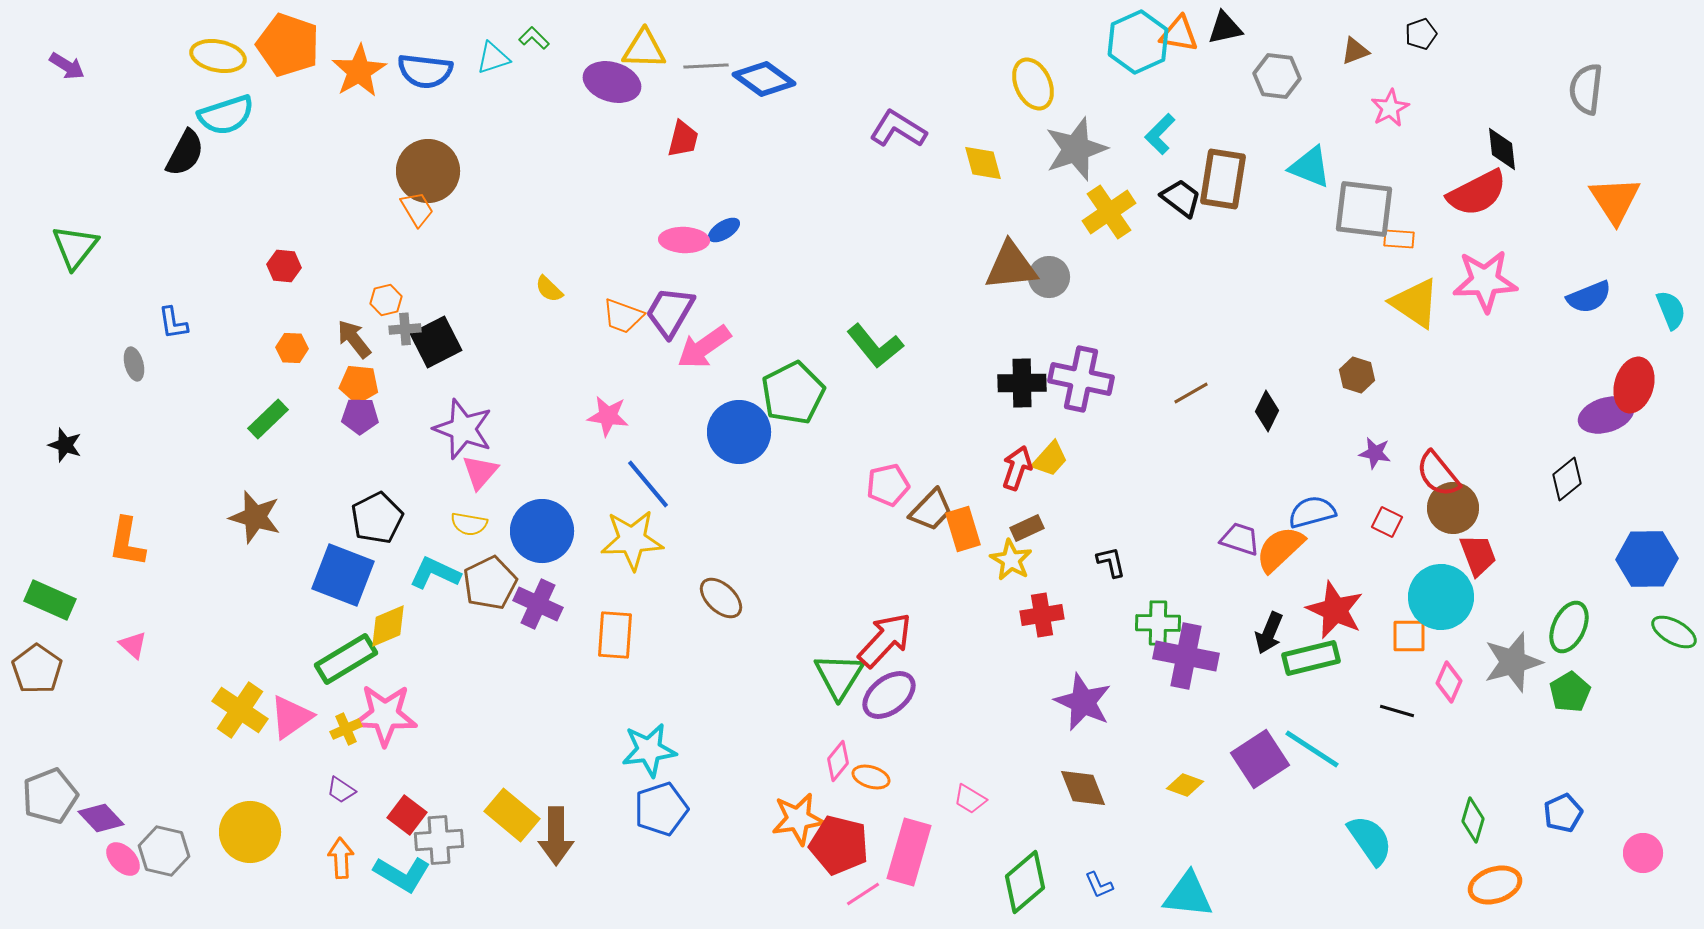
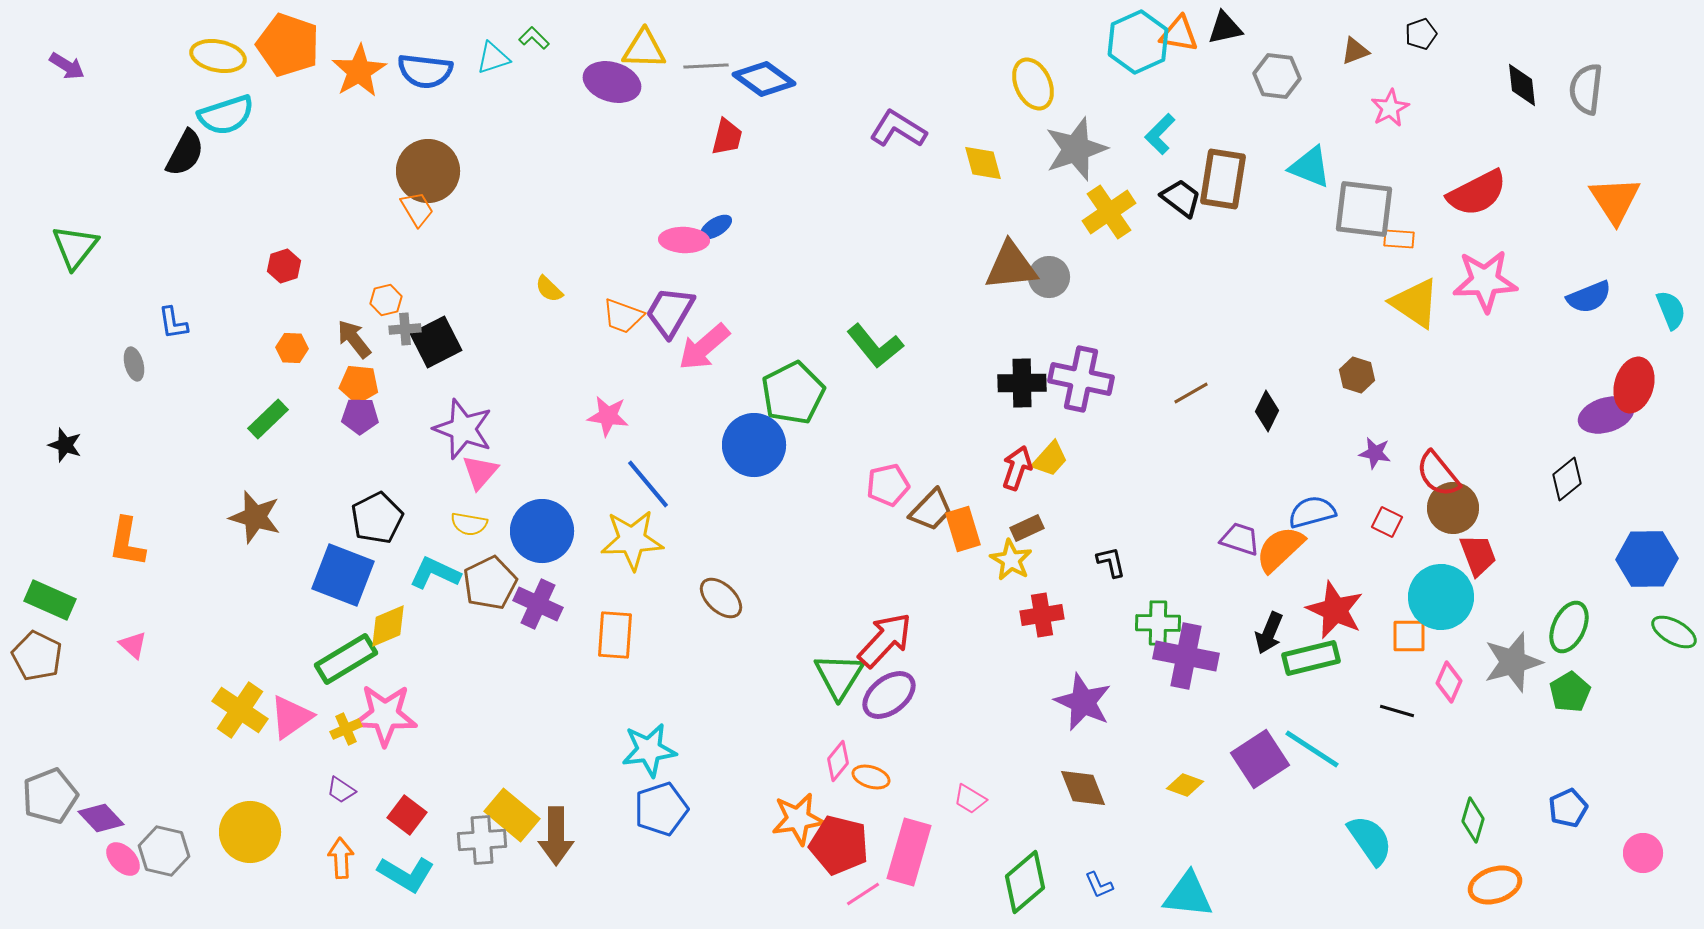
red trapezoid at (683, 139): moved 44 px right, 2 px up
black diamond at (1502, 149): moved 20 px right, 64 px up
blue ellipse at (724, 230): moved 8 px left, 3 px up
red hexagon at (284, 266): rotated 24 degrees counterclockwise
pink arrow at (704, 347): rotated 6 degrees counterclockwise
blue circle at (739, 432): moved 15 px right, 13 px down
brown pentagon at (37, 669): moved 13 px up; rotated 9 degrees counterclockwise
blue pentagon at (1563, 813): moved 5 px right, 5 px up
gray cross at (439, 840): moved 43 px right
cyan L-shape at (402, 874): moved 4 px right
